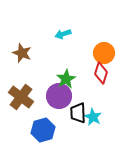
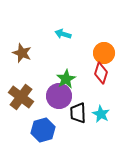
cyan arrow: rotated 35 degrees clockwise
cyan star: moved 8 px right, 3 px up
